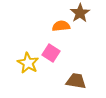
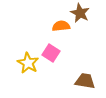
brown star: rotated 12 degrees counterclockwise
brown trapezoid: moved 9 px right
